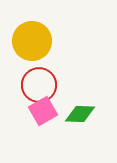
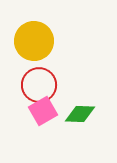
yellow circle: moved 2 px right
